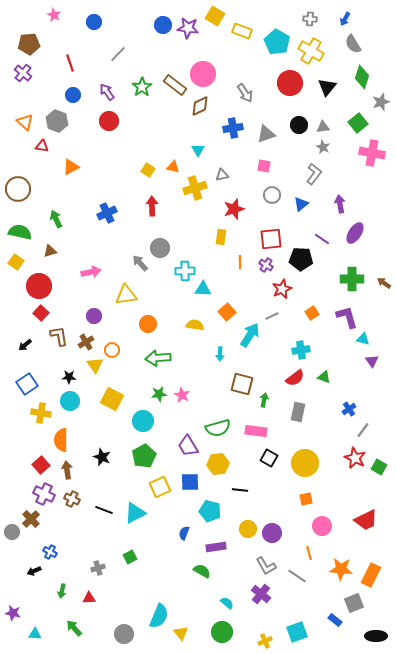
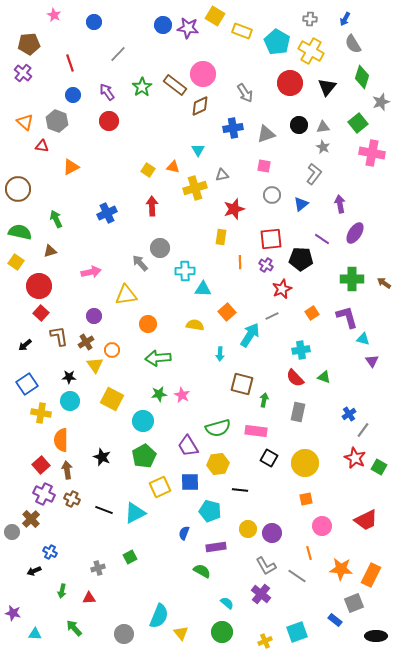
red semicircle at (295, 378): rotated 84 degrees clockwise
blue cross at (349, 409): moved 5 px down
